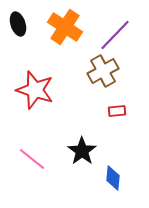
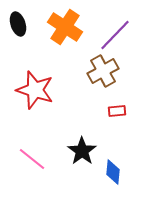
blue diamond: moved 6 px up
